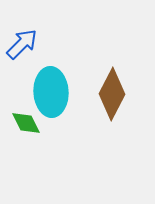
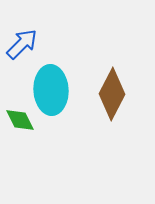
cyan ellipse: moved 2 px up
green diamond: moved 6 px left, 3 px up
